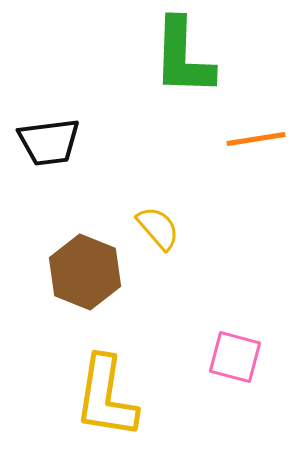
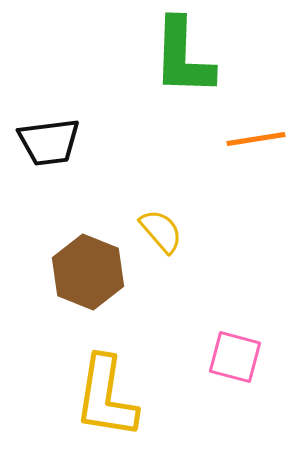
yellow semicircle: moved 3 px right, 3 px down
brown hexagon: moved 3 px right
